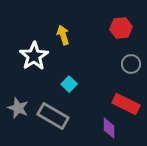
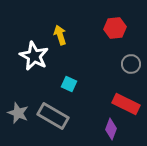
red hexagon: moved 6 px left
yellow arrow: moved 3 px left
white star: rotated 12 degrees counterclockwise
cyan square: rotated 21 degrees counterclockwise
gray star: moved 5 px down
purple diamond: moved 2 px right, 1 px down; rotated 20 degrees clockwise
